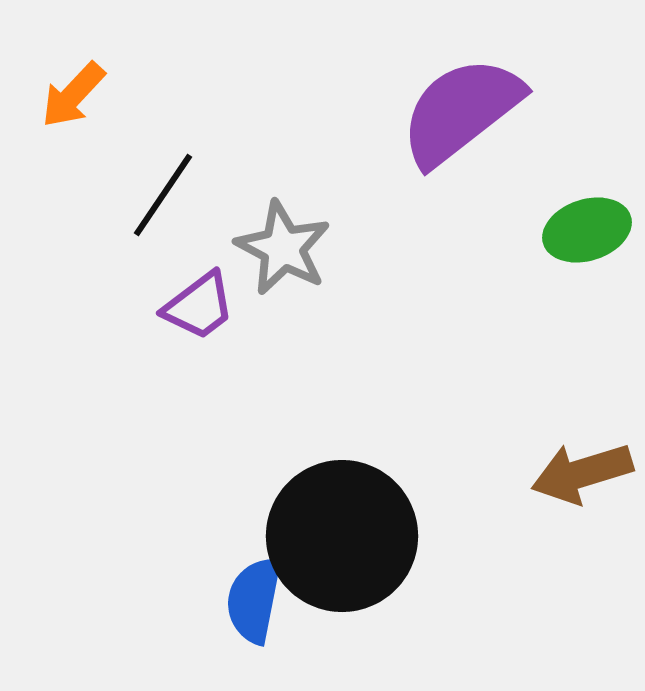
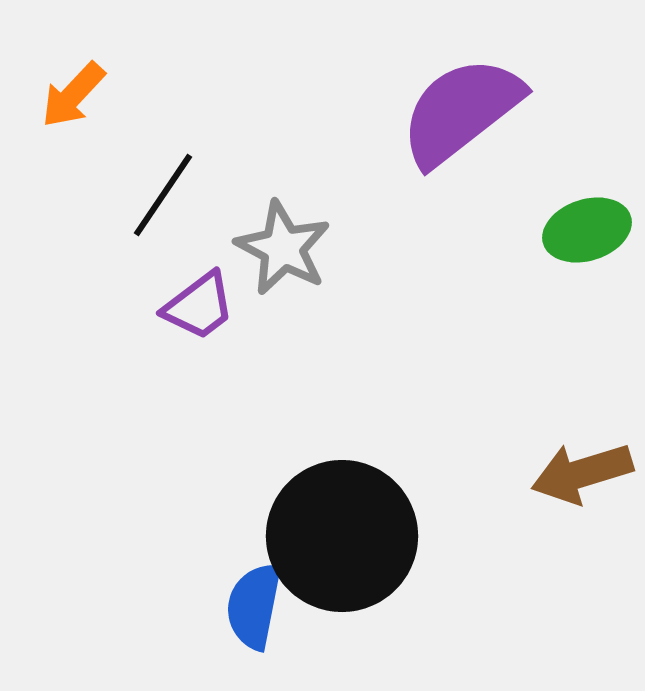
blue semicircle: moved 6 px down
